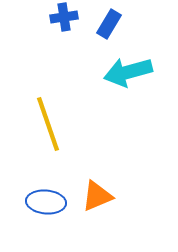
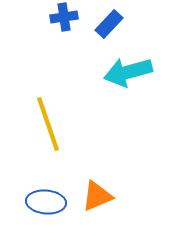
blue rectangle: rotated 12 degrees clockwise
